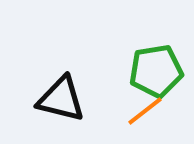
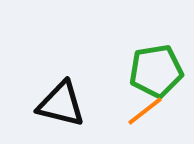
black triangle: moved 5 px down
